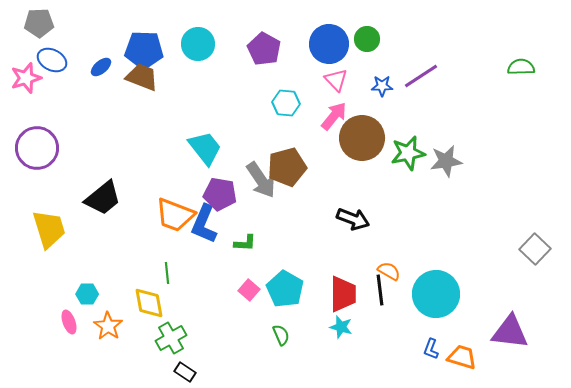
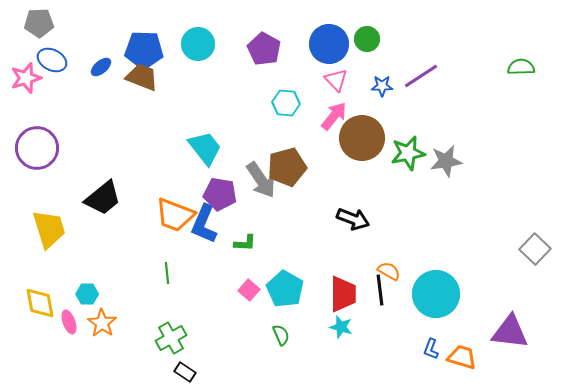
yellow diamond at (149, 303): moved 109 px left
orange star at (108, 326): moved 6 px left, 3 px up
